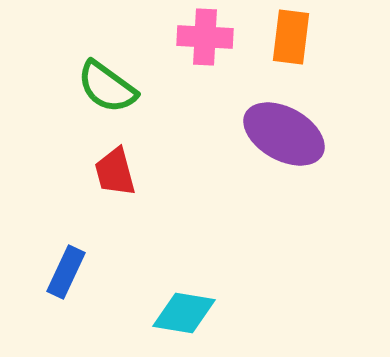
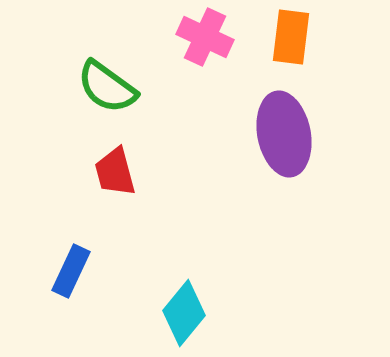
pink cross: rotated 22 degrees clockwise
purple ellipse: rotated 50 degrees clockwise
blue rectangle: moved 5 px right, 1 px up
cyan diamond: rotated 60 degrees counterclockwise
